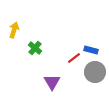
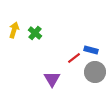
green cross: moved 15 px up
purple triangle: moved 3 px up
